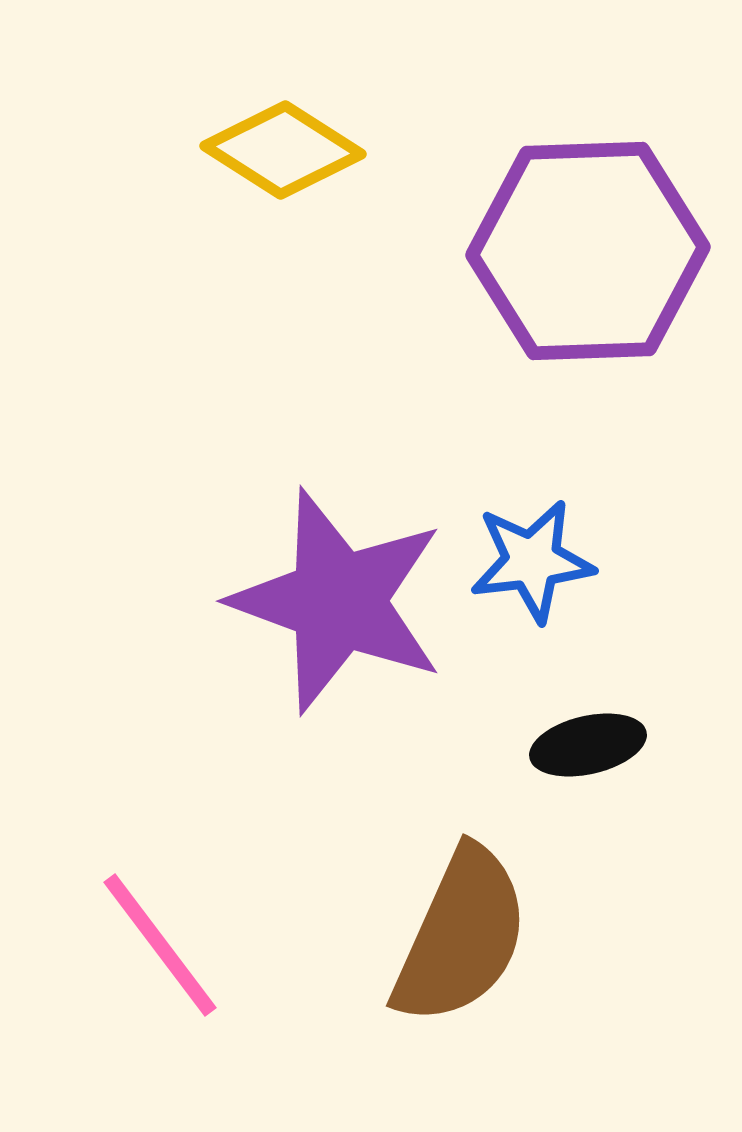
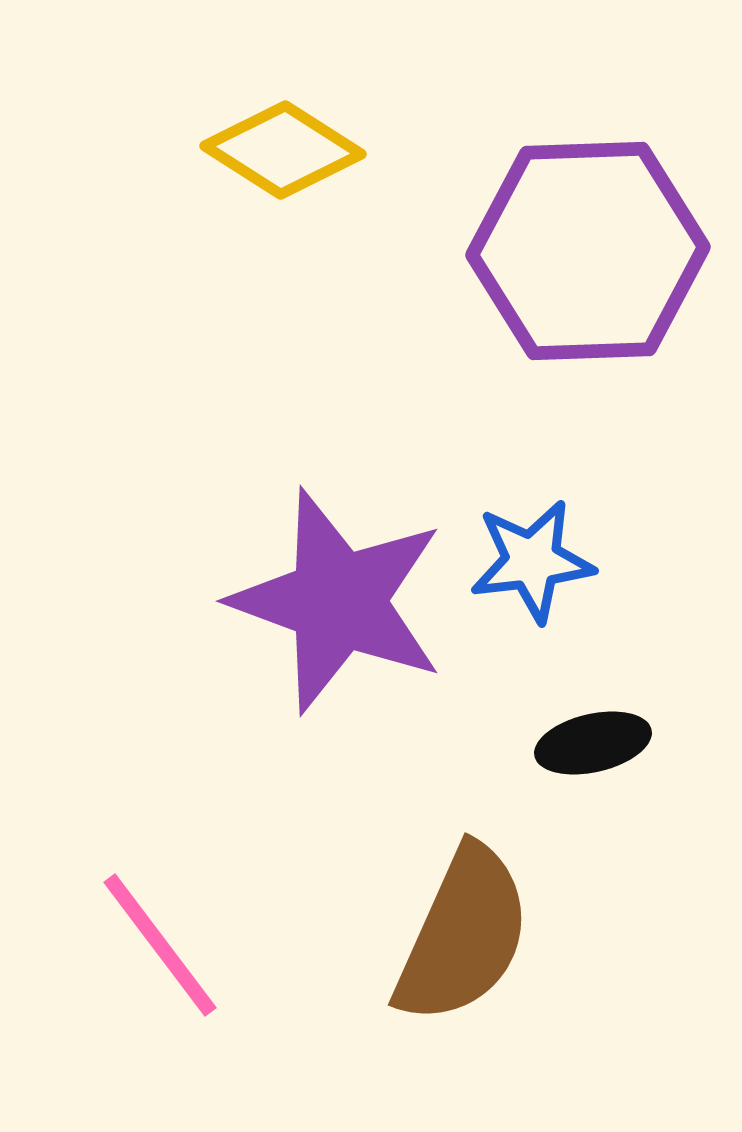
black ellipse: moved 5 px right, 2 px up
brown semicircle: moved 2 px right, 1 px up
